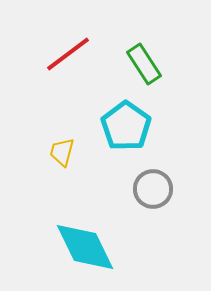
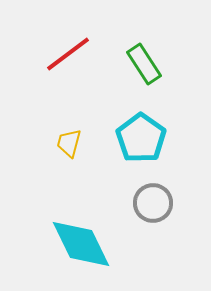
cyan pentagon: moved 15 px right, 12 px down
yellow trapezoid: moved 7 px right, 9 px up
gray circle: moved 14 px down
cyan diamond: moved 4 px left, 3 px up
